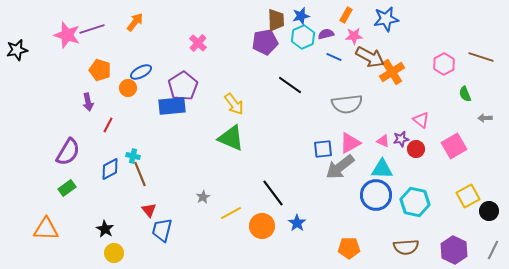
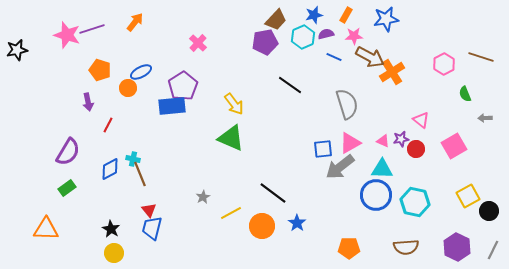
blue star at (301, 16): moved 13 px right, 1 px up
brown trapezoid at (276, 20): rotated 45 degrees clockwise
gray semicircle at (347, 104): rotated 100 degrees counterclockwise
cyan cross at (133, 156): moved 3 px down
black line at (273, 193): rotated 16 degrees counterclockwise
black star at (105, 229): moved 6 px right
blue trapezoid at (162, 230): moved 10 px left, 2 px up
purple hexagon at (454, 250): moved 3 px right, 3 px up
